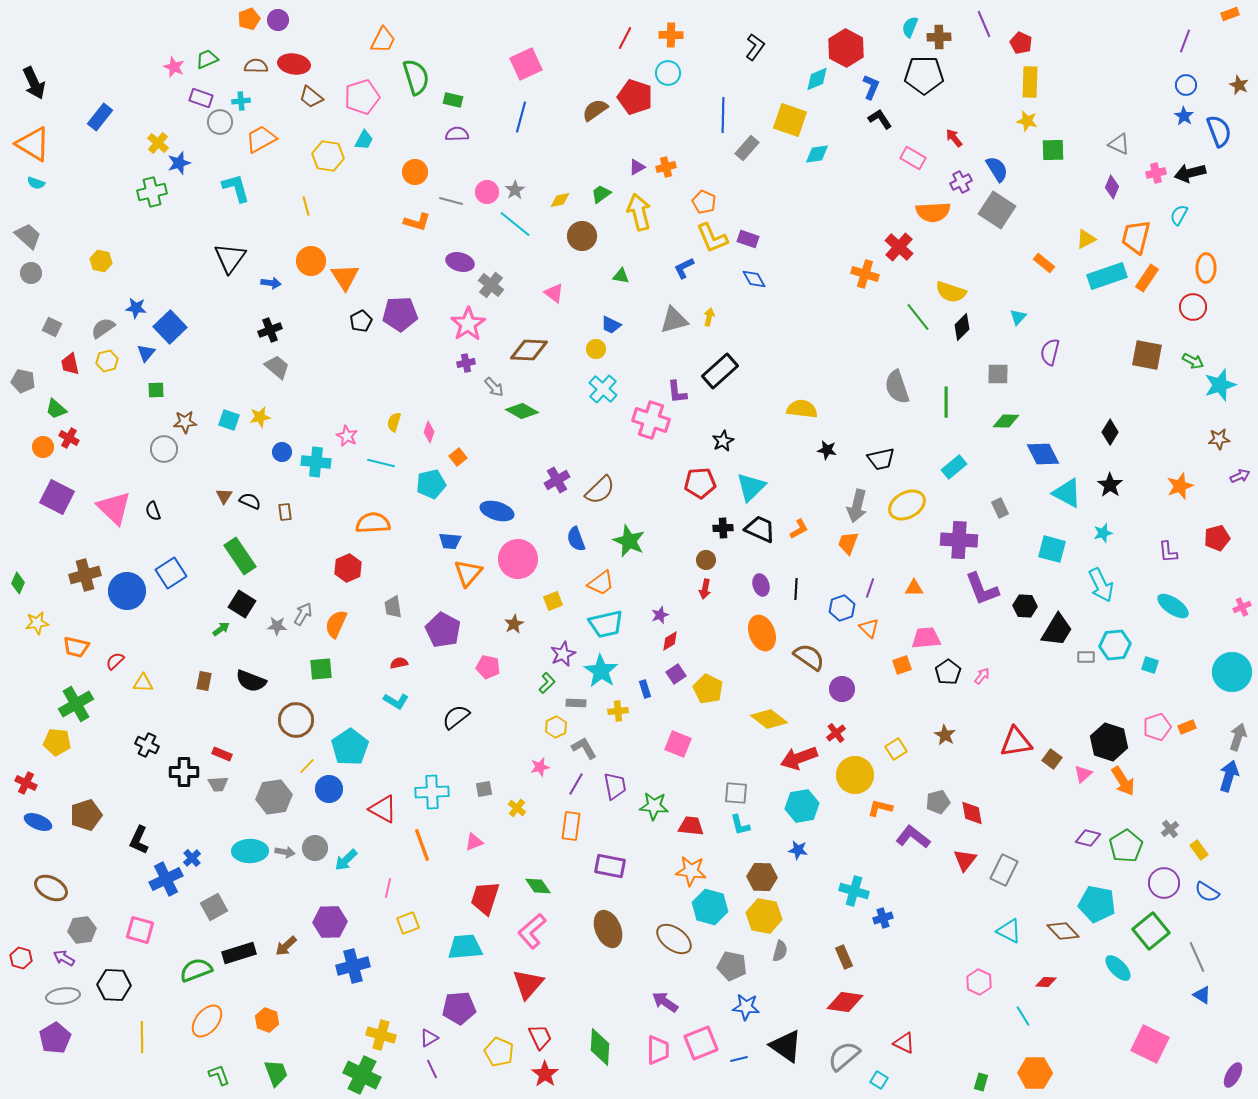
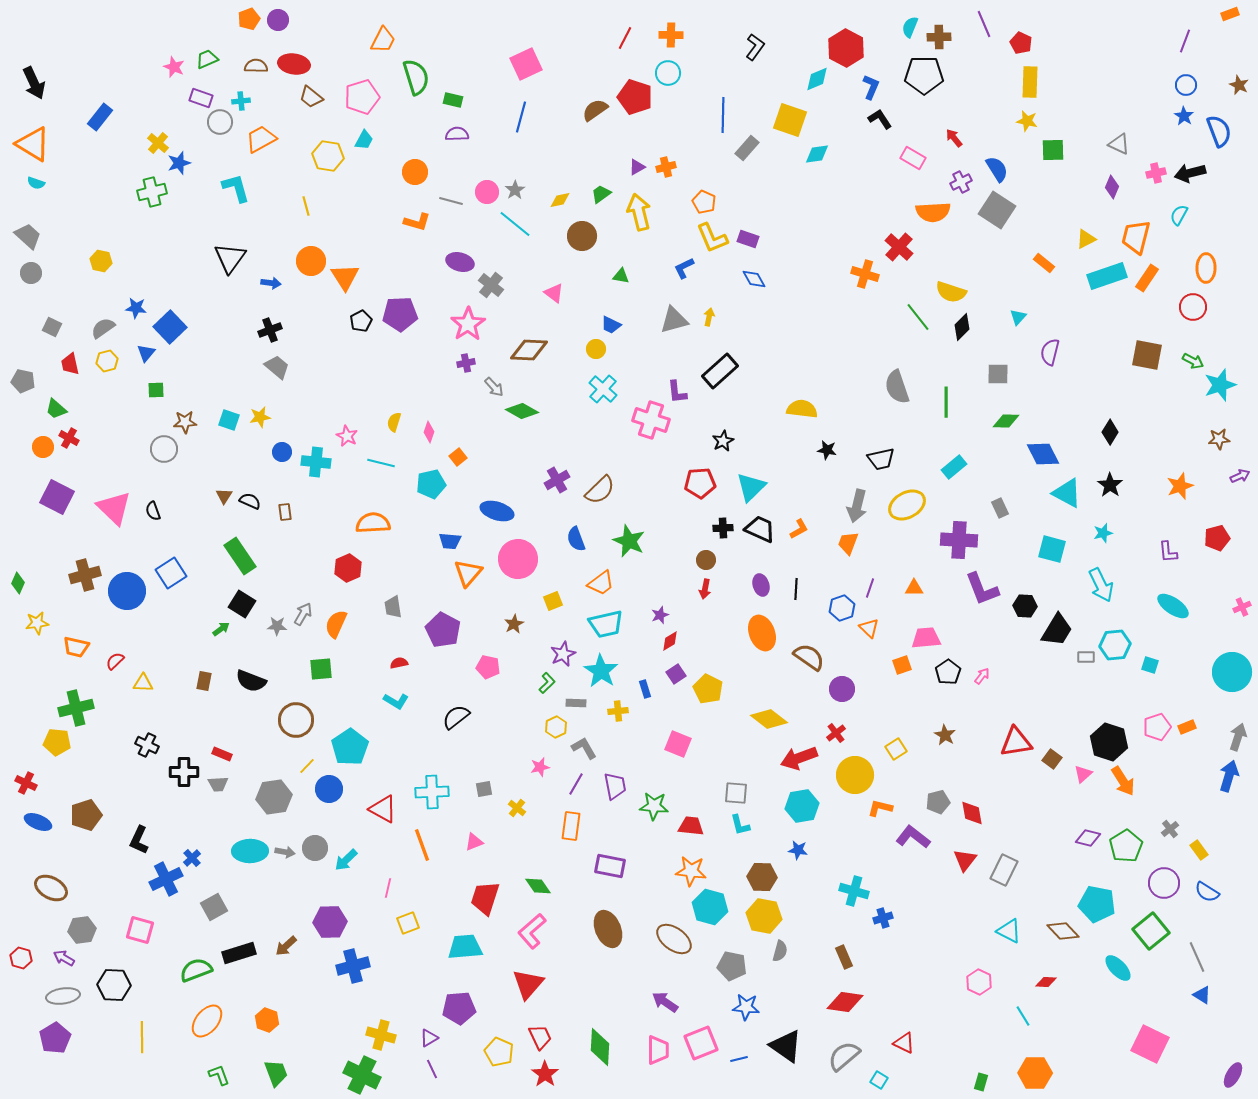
green cross at (76, 704): moved 4 px down; rotated 16 degrees clockwise
